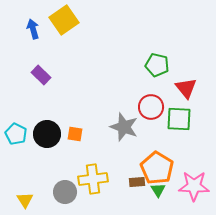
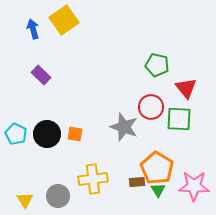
gray circle: moved 7 px left, 4 px down
